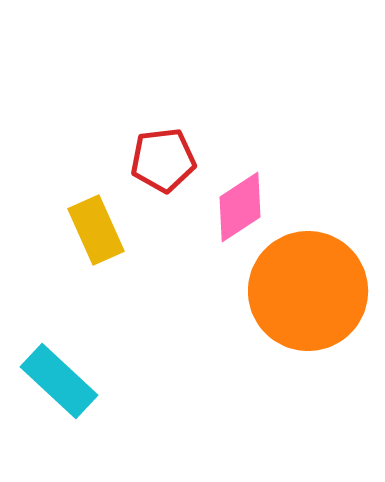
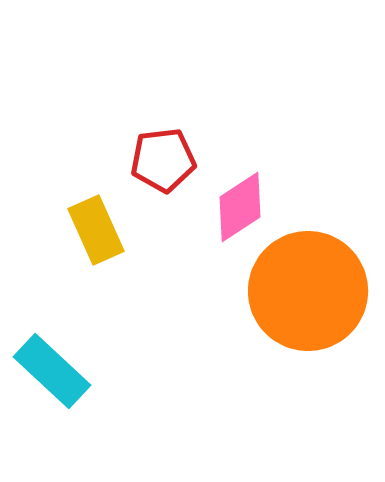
cyan rectangle: moved 7 px left, 10 px up
